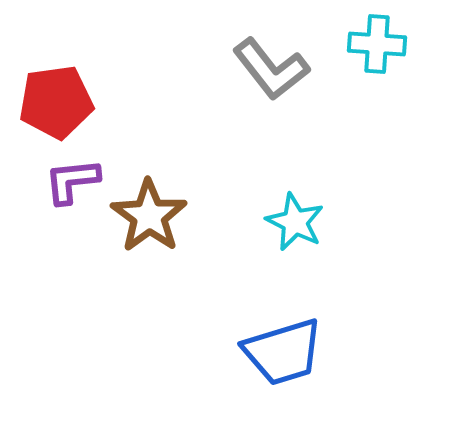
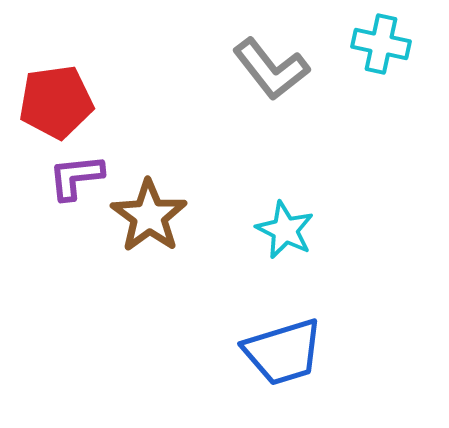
cyan cross: moved 4 px right; rotated 8 degrees clockwise
purple L-shape: moved 4 px right, 4 px up
cyan star: moved 10 px left, 8 px down
